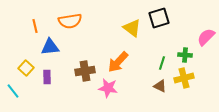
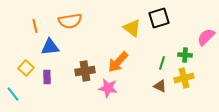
cyan line: moved 3 px down
